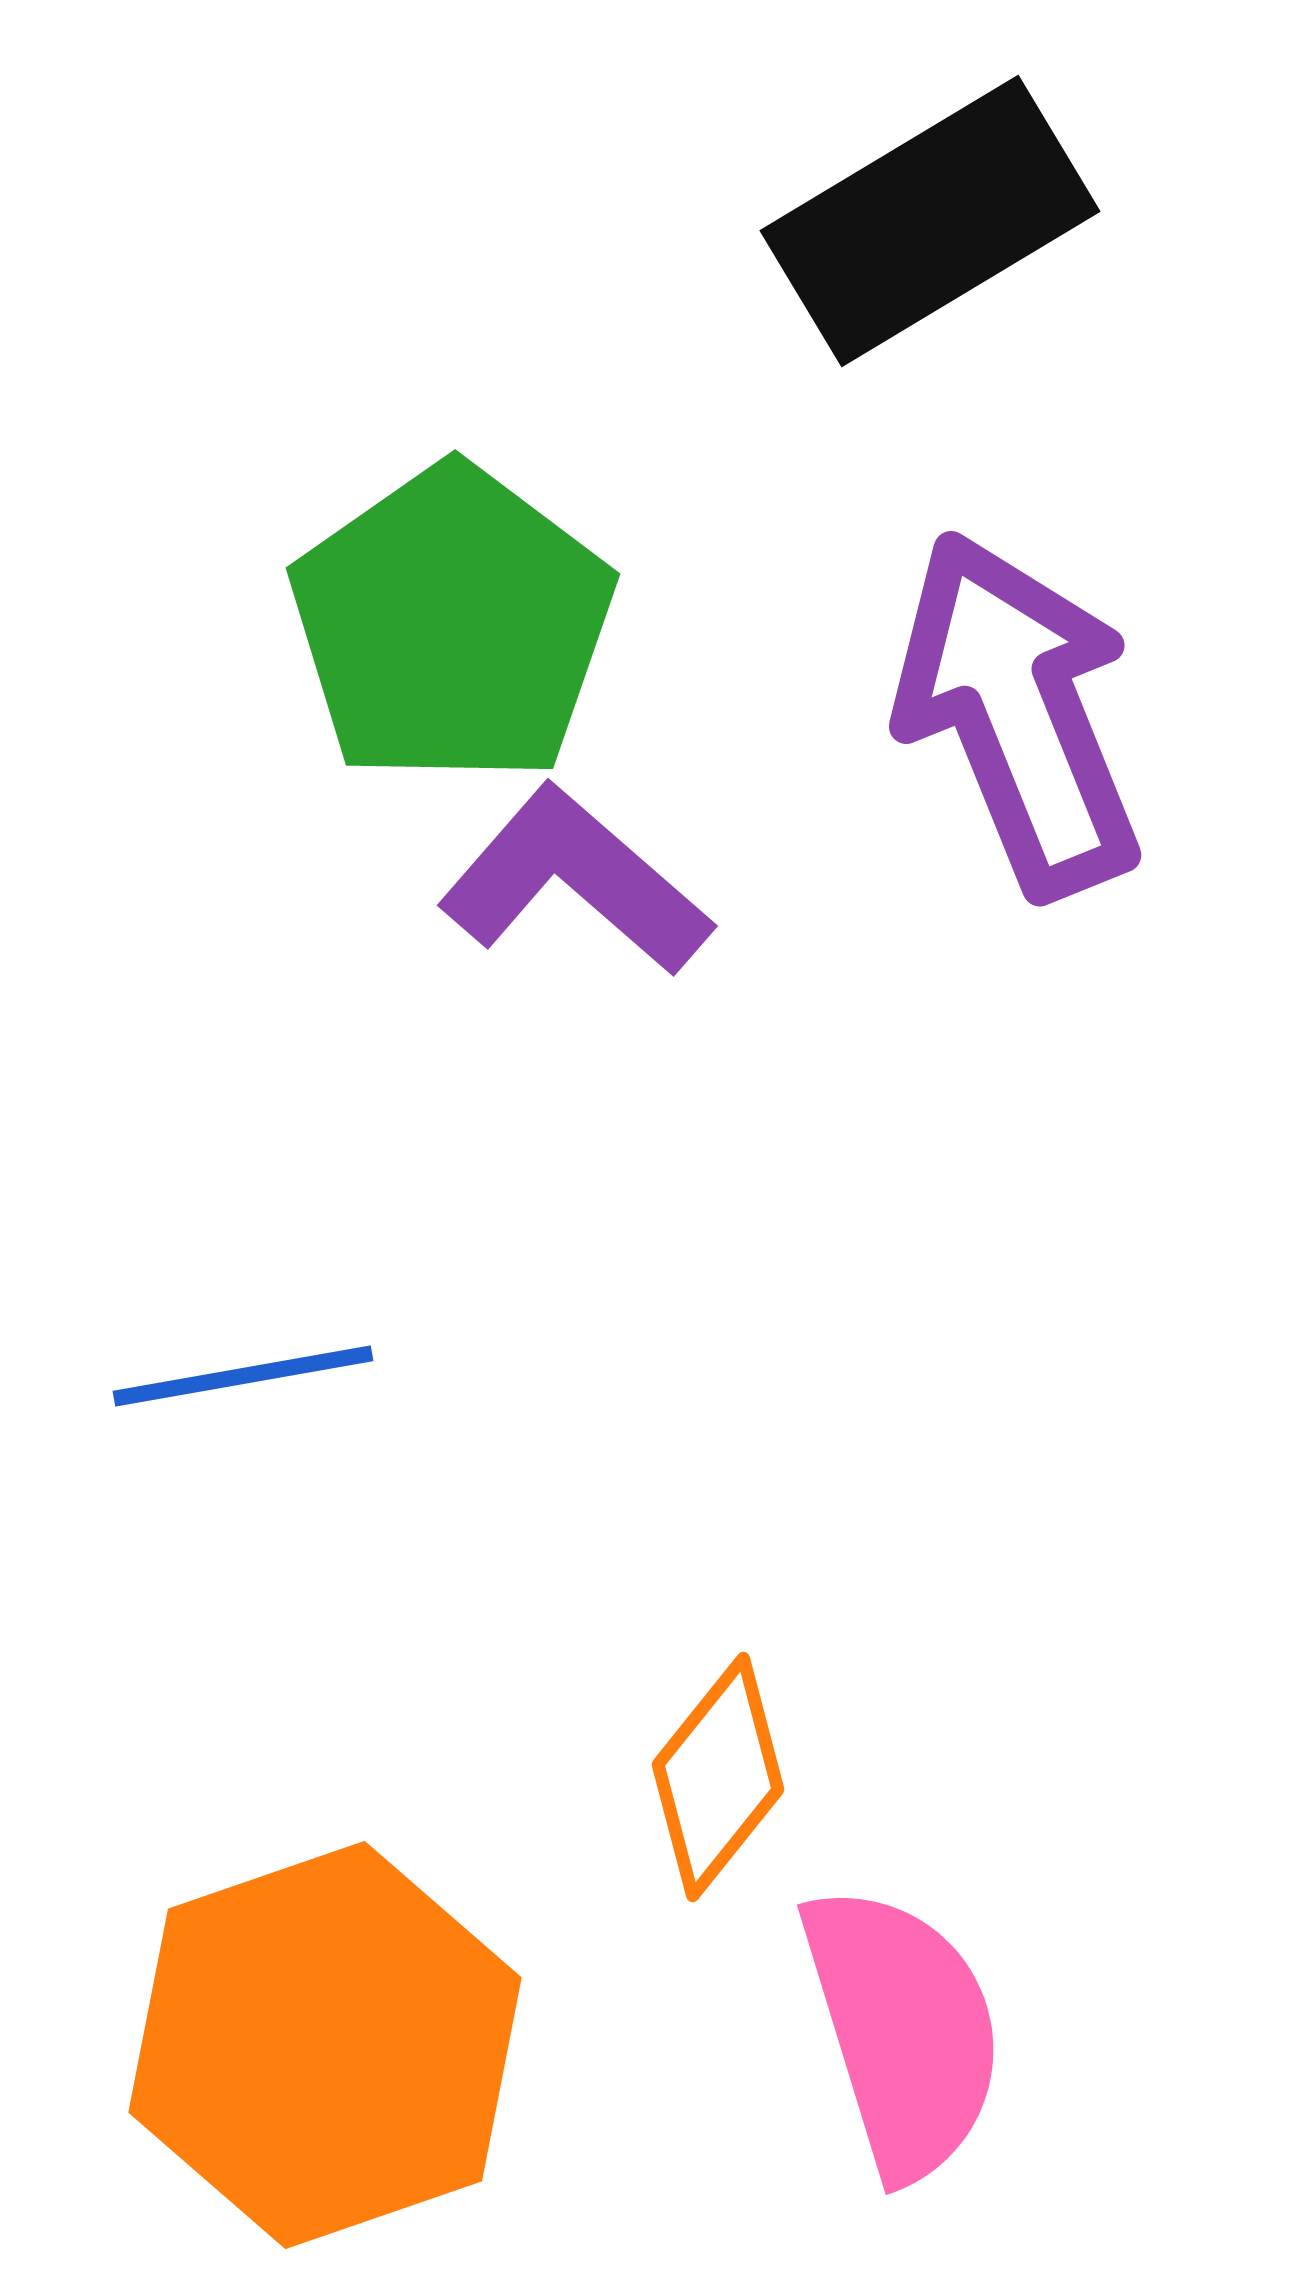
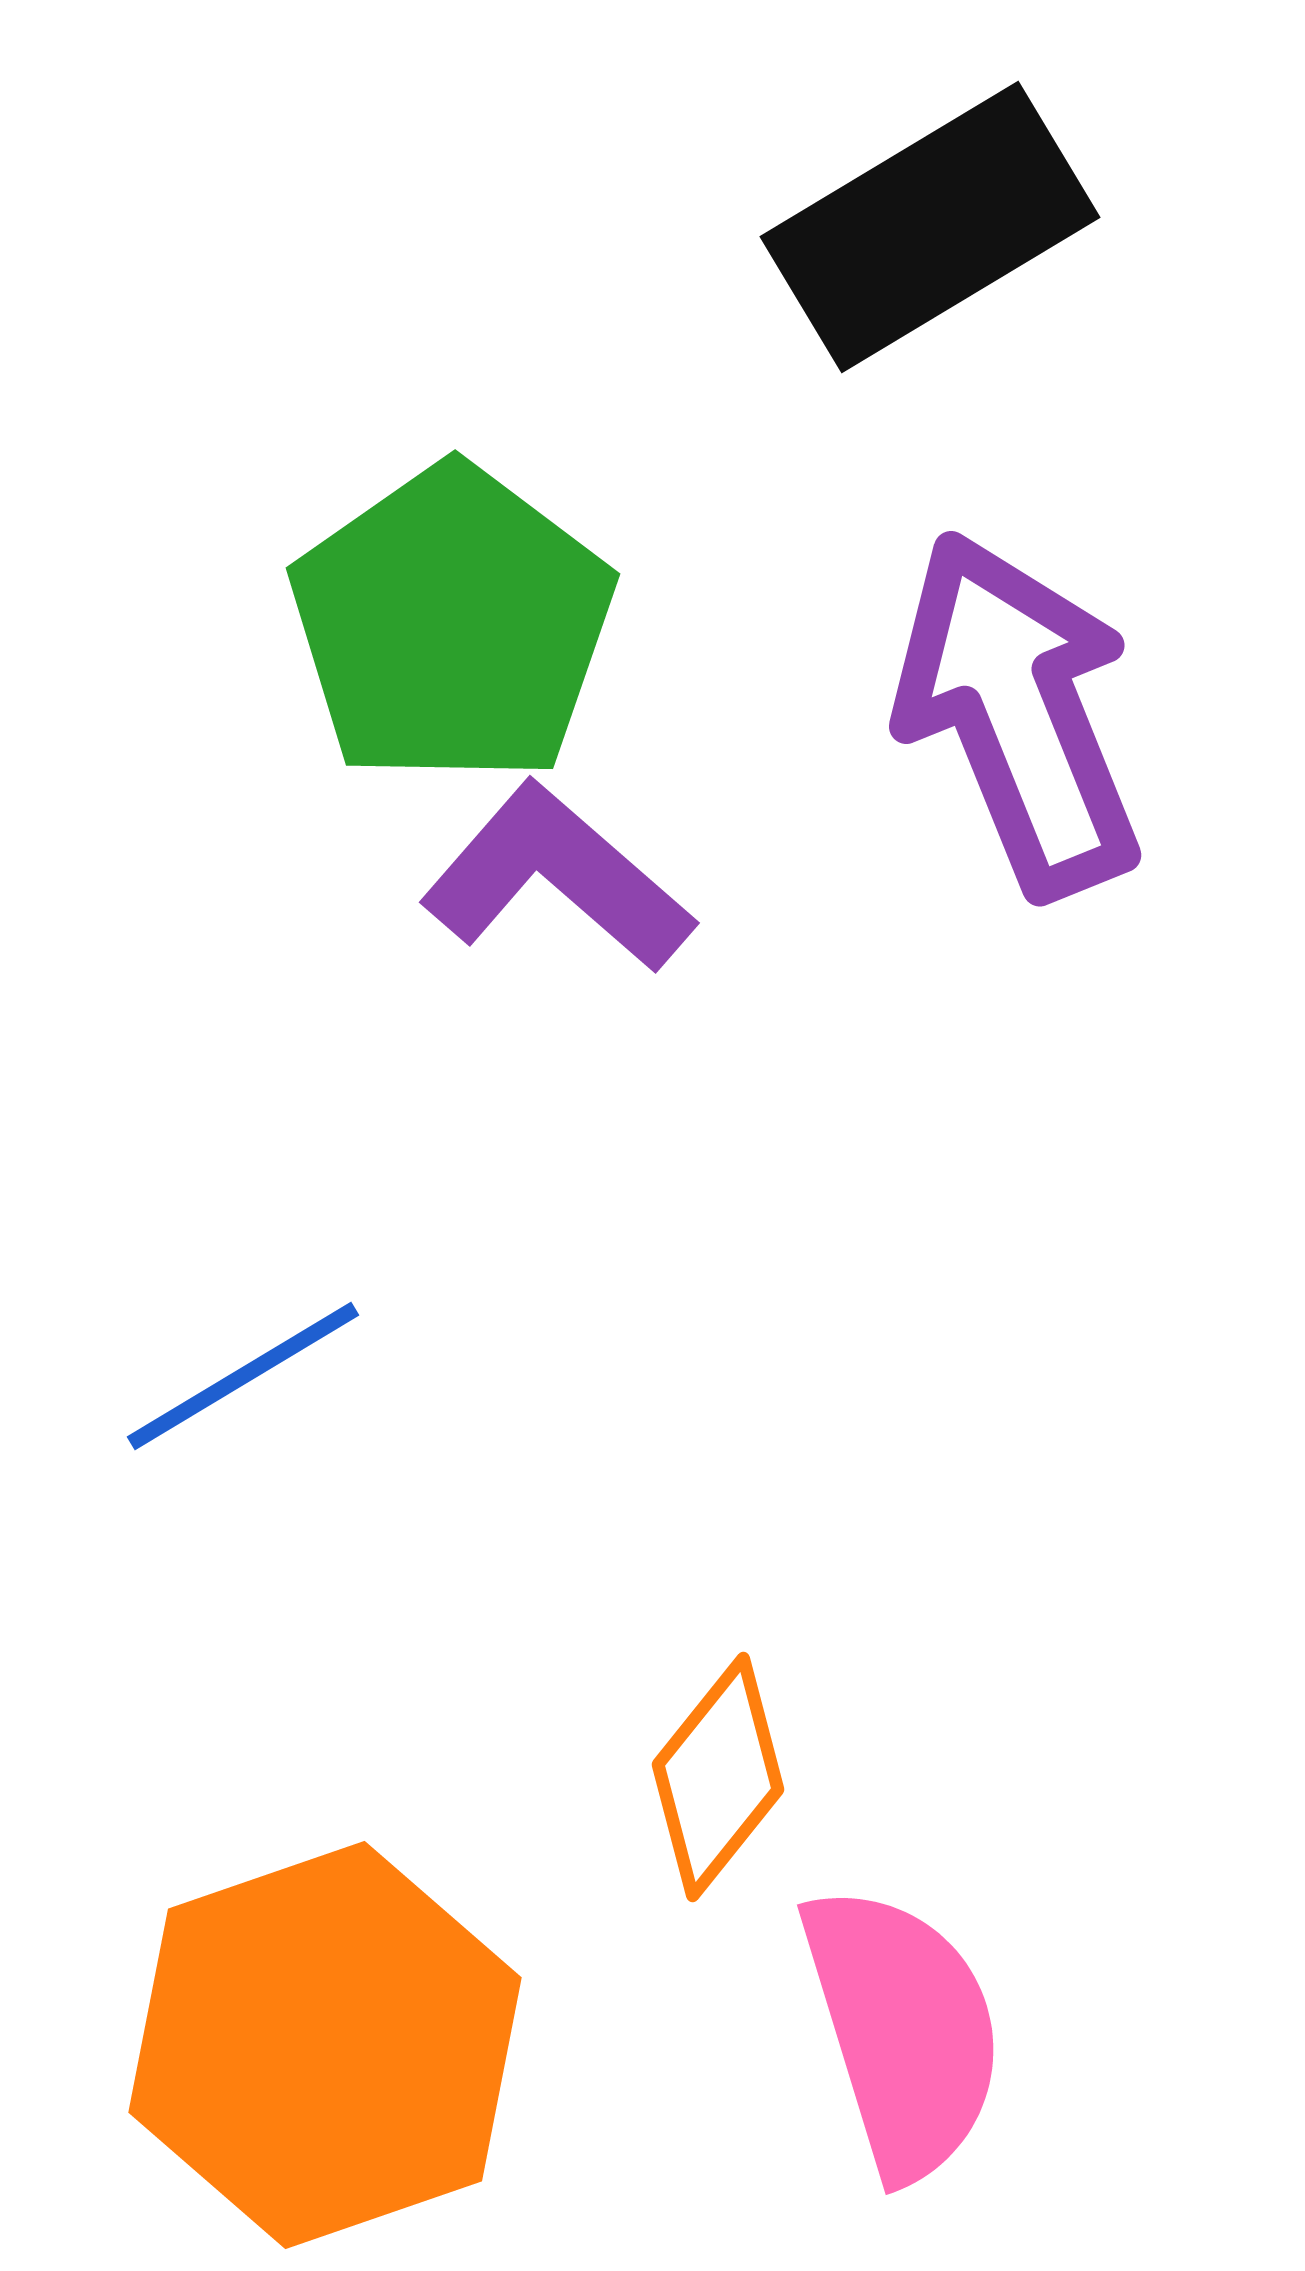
black rectangle: moved 6 px down
purple L-shape: moved 18 px left, 3 px up
blue line: rotated 21 degrees counterclockwise
